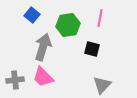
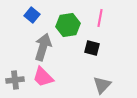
black square: moved 1 px up
